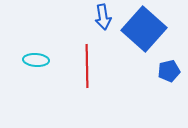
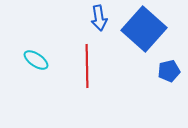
blue arrow: moved 4 px left, 1 px down
cyan ellipse: rotated 30 degrees clockwise
